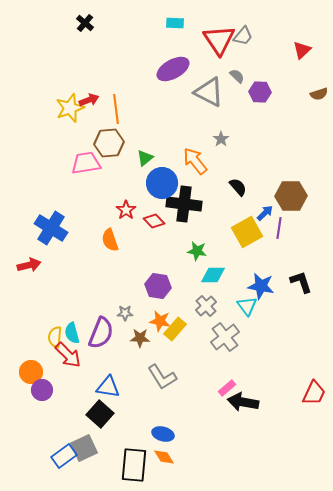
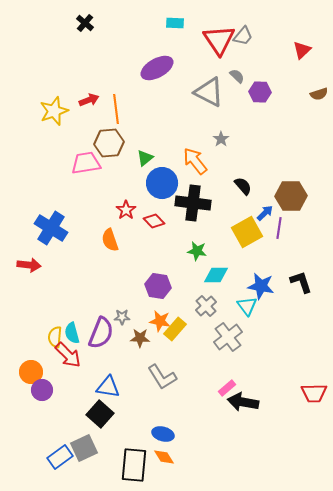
purple ellipse at (173, 69): moved 16 px left, 1 px up
yellow star at (70, 108): moved 16 px left, 3 px down
black semicircle at (238, 187): moved 5 px right, 1 px up
black cross at (184, 204): moved 9 px right, 1 px up
red arrow at (29, 265): rotated 20 degrees clockwise
cyan diamond at (213, 275): moved 3 px right
gray star at (125, 313): moved 3 px left, 4 px down
gray cross at (225, 337): moved 3 px right
red trapezoid at (314, 393): rotated 64 degrees clockwise
blue rectangle at (64, 456): moved 4 px left, 1 px down
